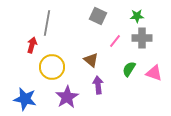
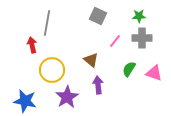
green star: moved 2 px right
red arrow: rotated 28 degrees counterclockwise
yellow circle: moved 3 px down
blue star: moved 2 px down
